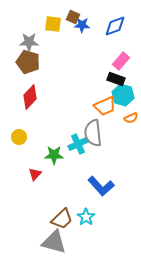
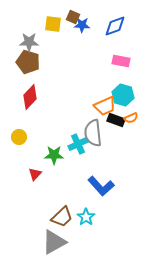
pink rectangle: rotated 60 degrees clockwise
black rectangle: moved 41 px down
brown trapezoid: moved 2 px up
gray triangle: rotated 44 degrees counterclockwise
